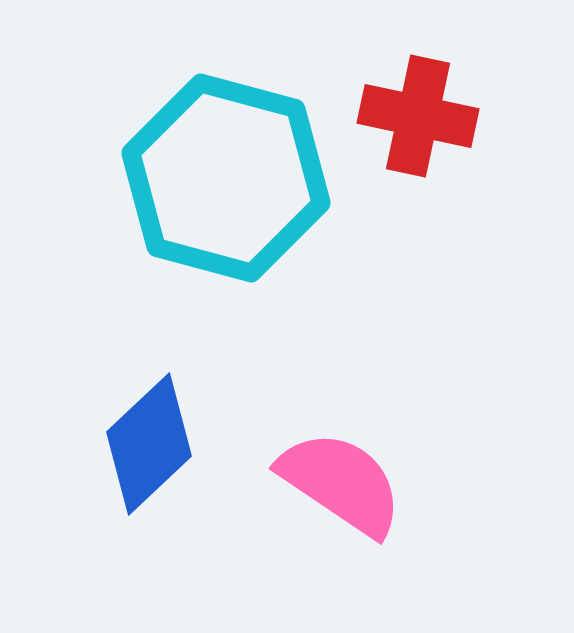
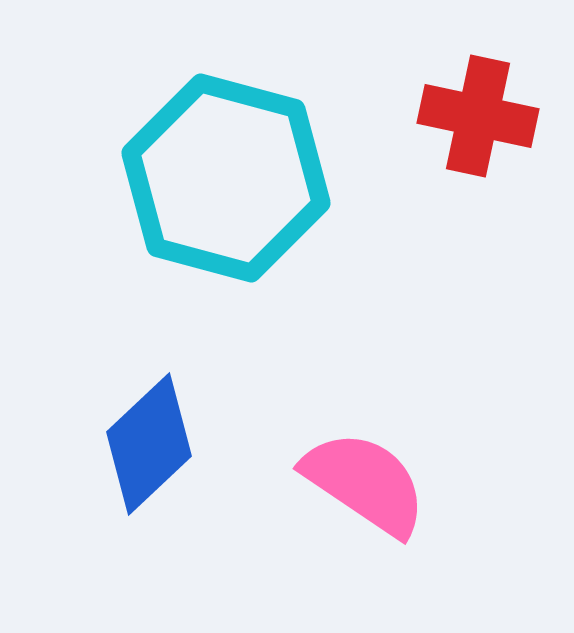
red cross: moved 60 px right
pink semicircle: moved 24 px right
